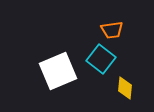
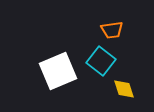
cyan square: moved 2 px down
yellow diamond: moved 1 px left, 1 px down; rotated 25 degrees counterclockwise
